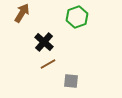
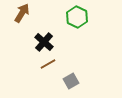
green hexagon: rotated 15 degrees counterclockwise
gray square: rotated 35 degrees counterclockwise
